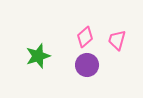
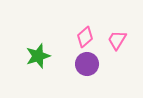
pink trapezoid: rotated 15 degrees clockwise
purple circle: moved 1 px up
